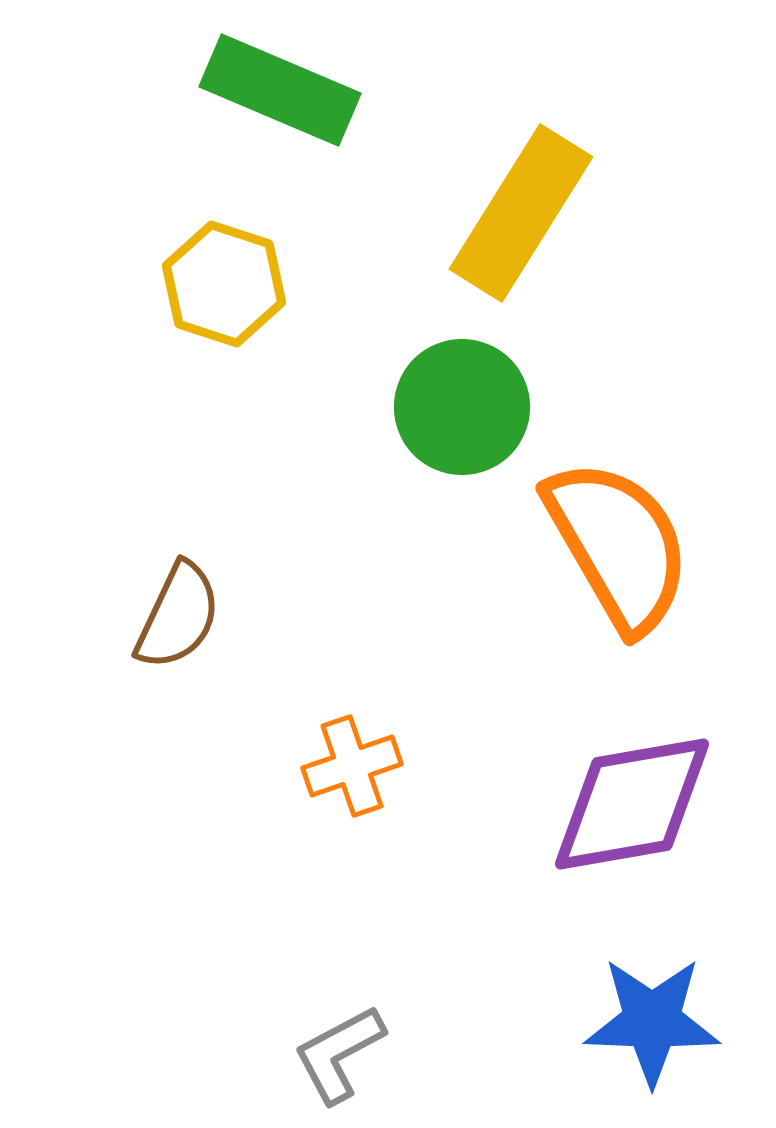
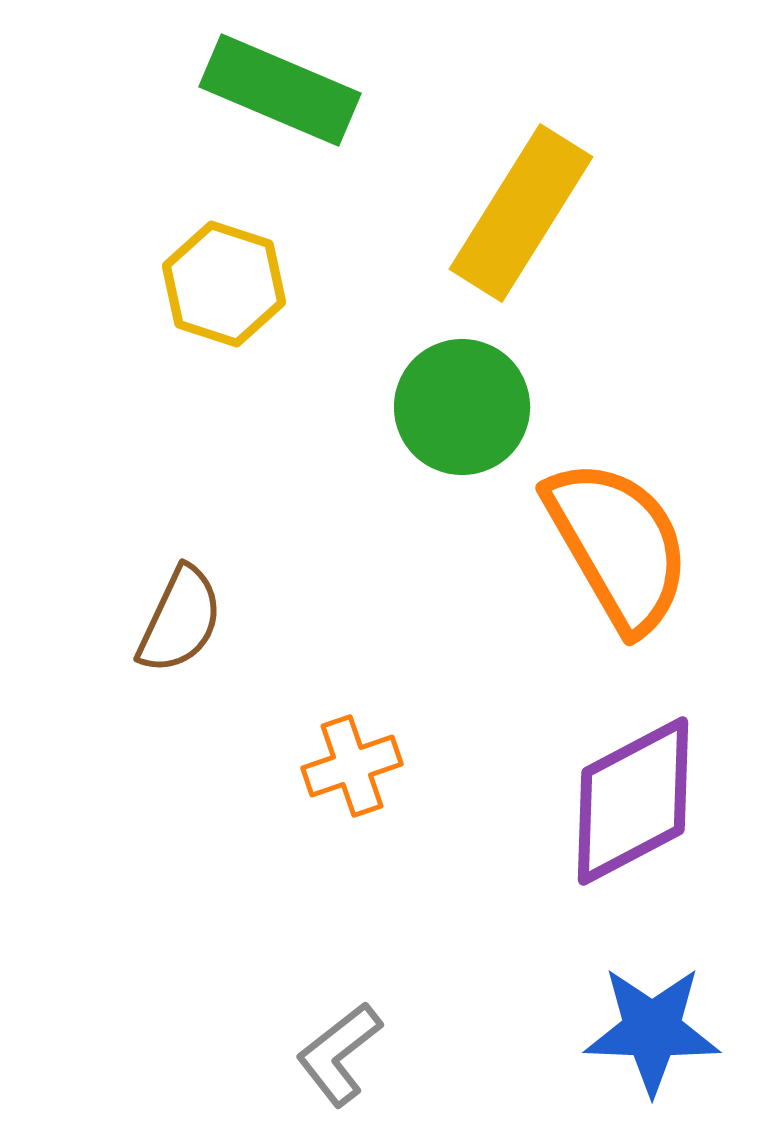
brown semicircle: moved 2 px right, 4 px down
purple diamond: moved 1 px right, 3 px up; rotated 18 degrees counterclockwise
blue star: moved 9 px down
gray L-shape: rotated 10 degrees counterclockwise
